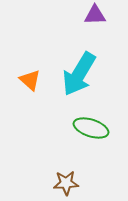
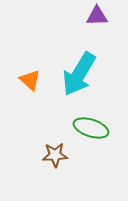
purple triangle: moved 2 px right, 1 px down
brown star: moved 11 px left, 28 px up
